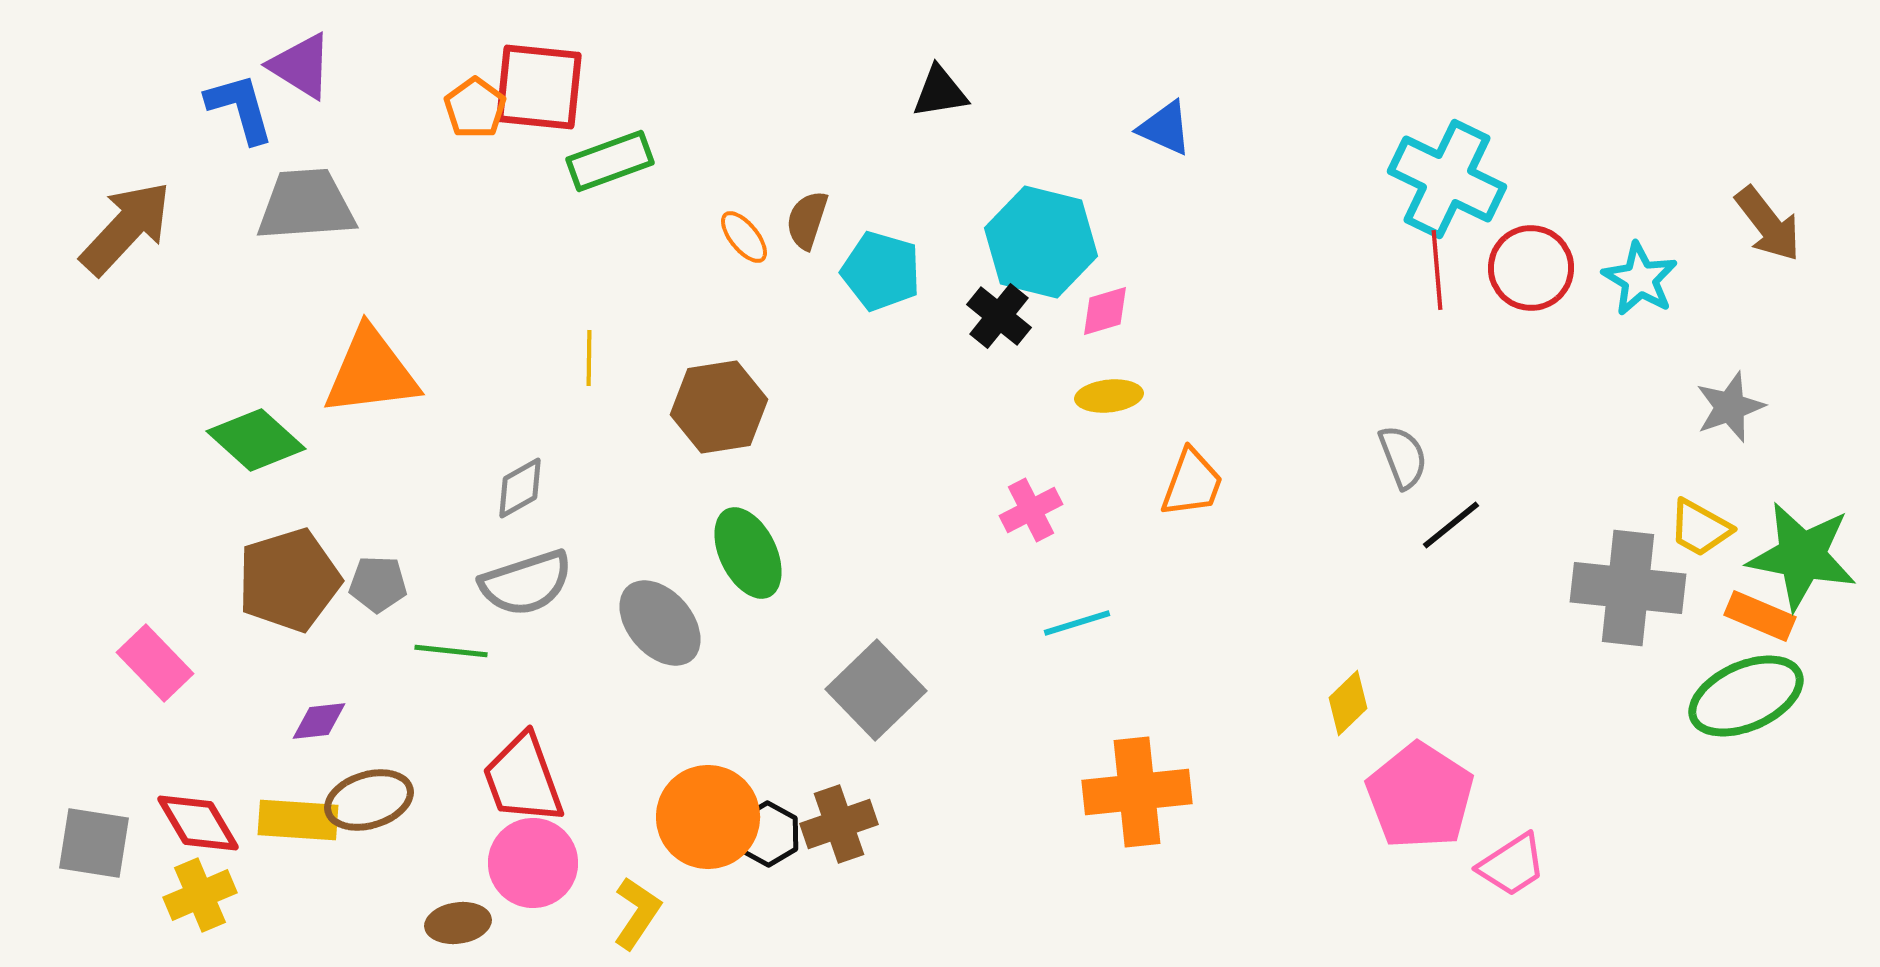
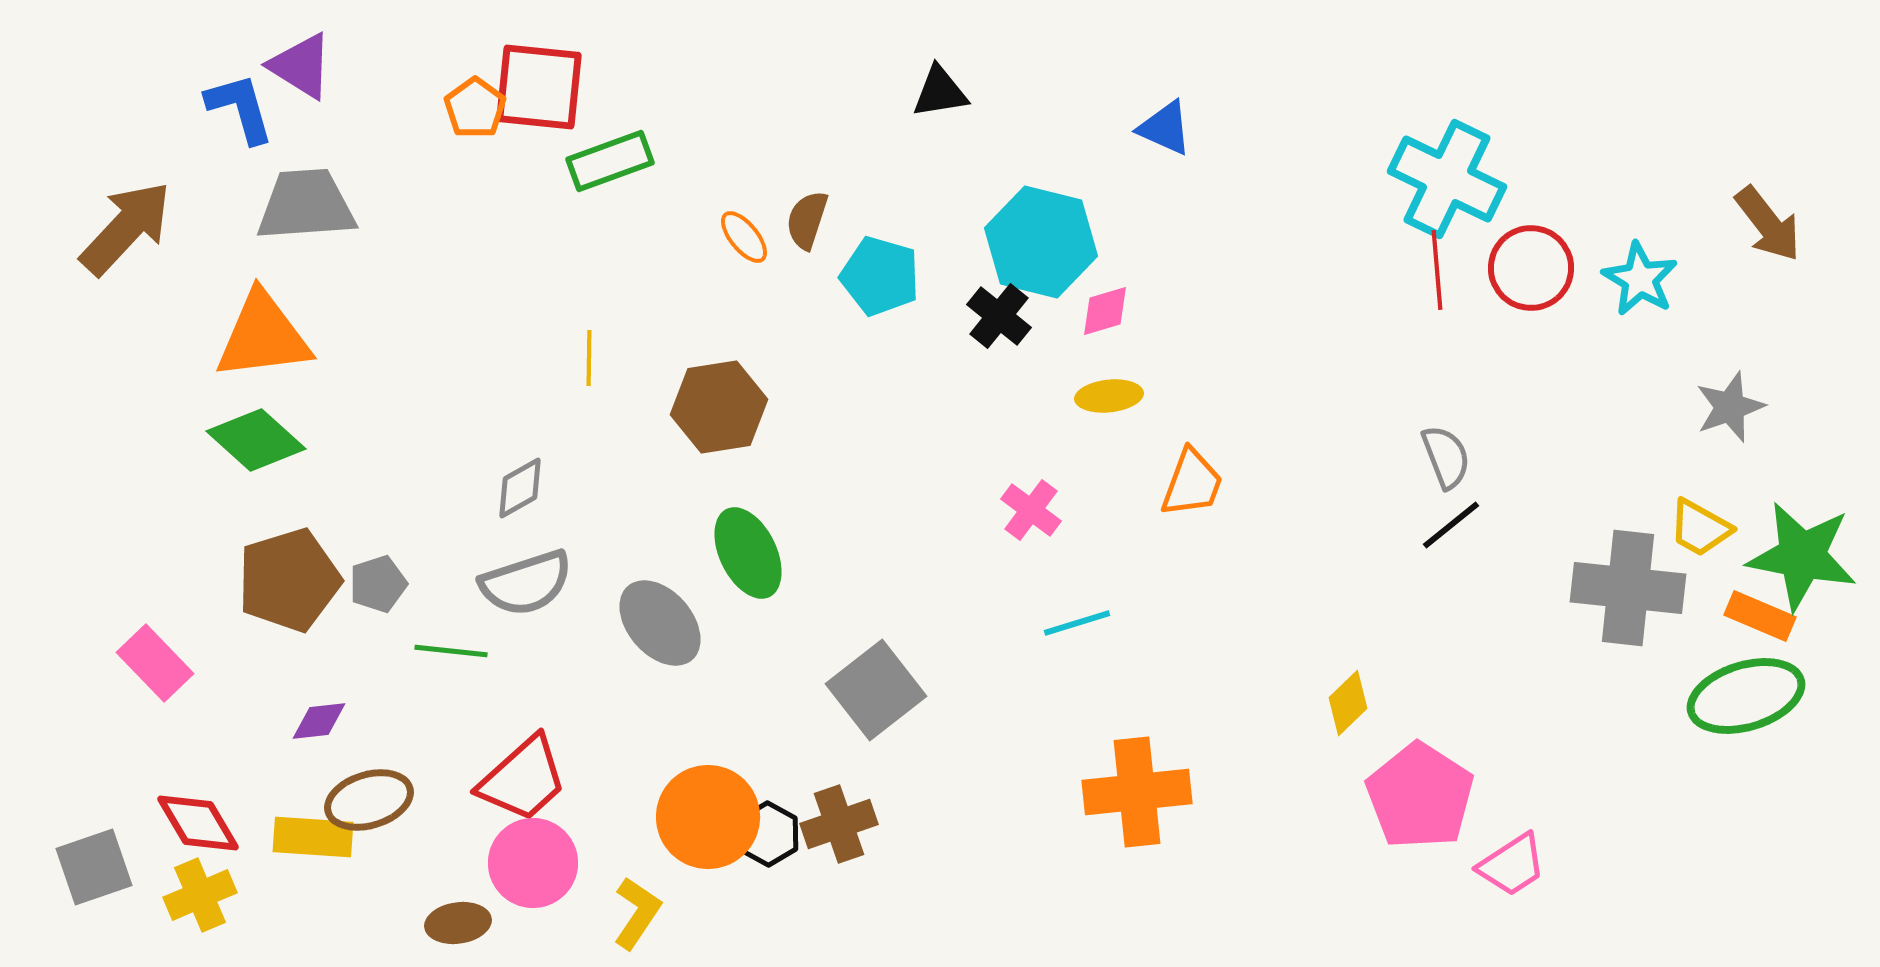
cyan pentagon at (881, 271): moved 1 px left, 5 px down
orange triangle at (371, 372): moved 108 px left, 36 px up
gray semicircle at (1403, 457): moved 43 px right
pink cross at (1031, 510): rotated 26 degrees counterclockwise
gray pentagon at (378, 584): rotated 20 degrees counterclockwise
gray square at (876, 690): rotated 6 degrees clockwise
green ellipse at (1746, 696): rotated 7 degrees clockwise
red trapezoid at (523, 779): rotated 112 degrees counterclockwise
yellow rectangle at (298, 820): moved 15 px right, 17 px down
gray square at (94, 843): moved 24 px down; rotated 28 degrees counterclockwise
